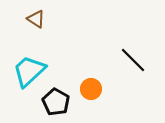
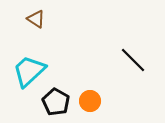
orange circle: moved 1 px left, 12 px down
